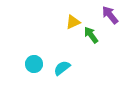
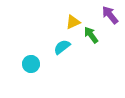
cyan circle: moved 3 px left
cyan semicircle: moved 21 px up
